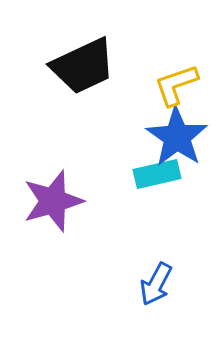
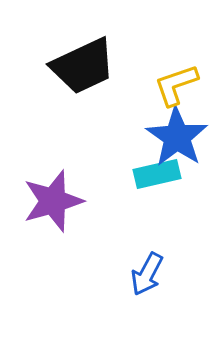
blue arrow: moved 9 px left, 10 px up
